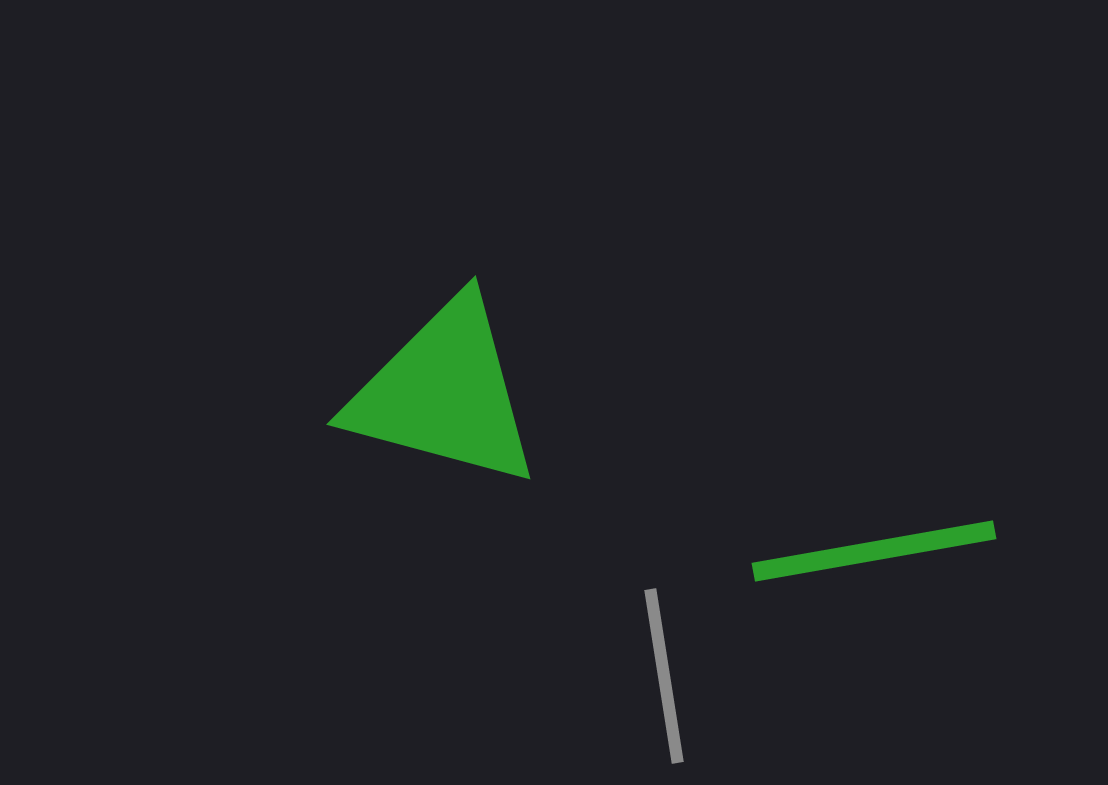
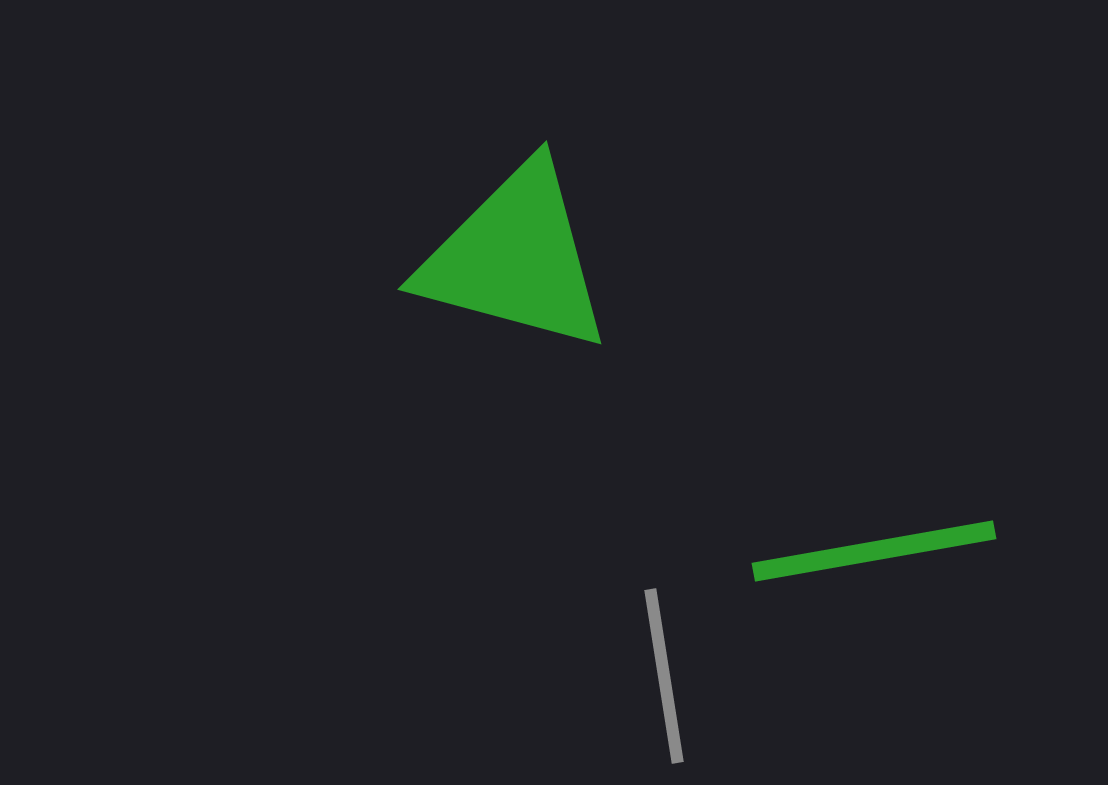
green triangle: moved 71 px right, 135 px up
